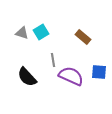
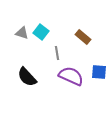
cyan square: rotated 21 degrees counterclockwise
gray line: moved 4 px right, 7 px up
